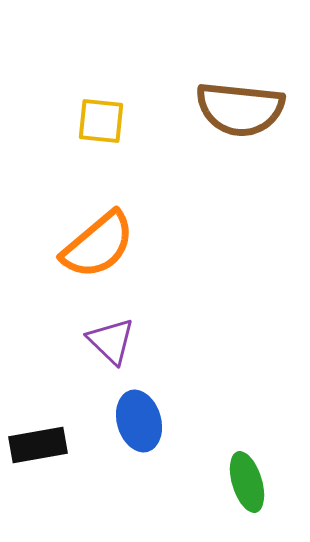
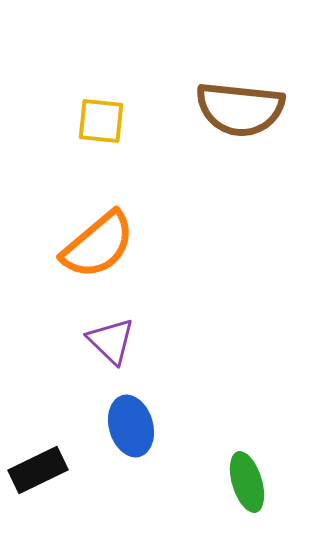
blue ellipse: moved 8 px left, 5 px down
black rectangle: moved 25 px down; rotated 16 degrees counterclockwise
